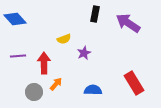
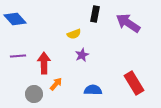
yellow semicircle: moved 10 px right, 5 px up
purple star: moved 2 px left, 2 px down
gray circle: moved 2 px down
